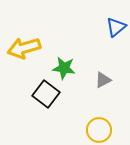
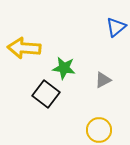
yellow arrow: rotated 20 degrees clockwise
